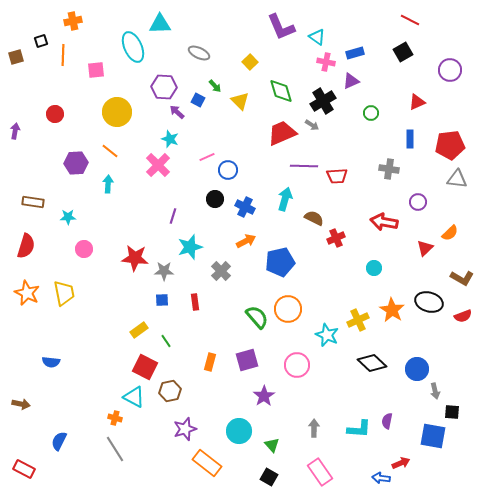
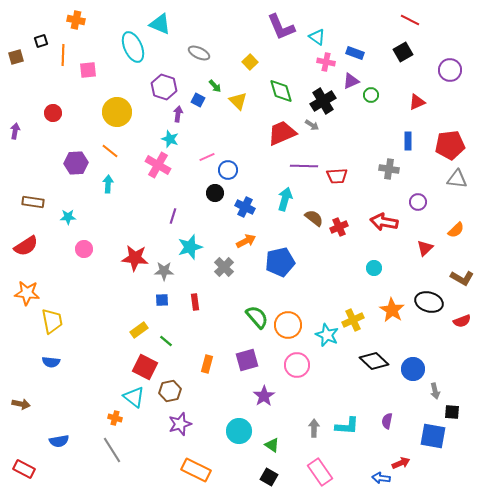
orange cross at (73, 21): moved 3 px right, 1 px up; rotated 24 degrees clockwise
cyan triangle at (160, 24): rotated 25 degrees clockwise
blue rectangle at (355, 53): rotated 36 degrees clockwise
pink square at (96, 70): moved 8 px left
purple hexagon at (164, 87): rotated 15 degrees clockwise
yellow triangle at (240, 101): moved 2 px left
purple arrow at (177, 112): moved 1 px right, 2 px down; rotated 56 degrees clockwise
green circle at (371, 113): moved 18 px up
red circle at (55, 114): moved 2 px left, 1 px up
blue rectangle at (410, 139): moved 2 px left, 2 px down
pink cross at (158, 165): rotated 15 degrees counterclockwise
black circle at (215, 199): moved 6 px up
brown semicircle at (314, 218): rotated 12 degrees clockwise
orange semicircle at (450, 233): moved 6 px right, 3 px up
red cross at (336, 238): moved 3 px right, 11 px up
red semicircle at (26, 246): rotated 40 degrees clockwise
gray cross at (221, 271): moved 3 px right, 4 px up
orange star at (27, 293): rotated 20 degrees counterclockwise
yellow trapezoid at (64, 293): moved 12 px left, 28 px down
orange circle at (288, 309): moved 16 px down
red semicircle at (463, 316): moved 1 px left, 5 px down
yellow cross at (358, 320): moved 5 px left
green line at (166, 341): rotated 16 degrees counterclockwise
orange rectangle at (210, 362): moved 3 px left, 2 px down
black diamond at (372, 363): moved 2 px right, 2 px up
blue circle at (417, 369): moved 4 px left
cyan triangle at (134, 397): rotated 10 degrees clockwise
purple star at (185, 429): moved 5 px left, 5 px up
cyan L-shape at (359, 429): moved 12 px left, 3 px up
blue semicircle at (59, 441): rotated 126 degrees counterclockwise
green triangle at (272, 445): rotated 14 degrees counterclockwise
gray line at (115, 449): moved 3 px left, 1 px down
orange rectangle at (207, 463): moved 11 px left, 7 px down; rotated 12 degrees counterclockwise
